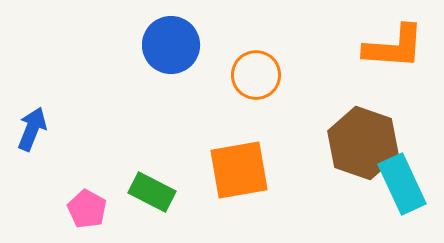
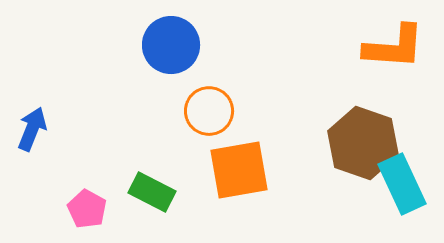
orange circle: moved 47 px left, 36 px down
